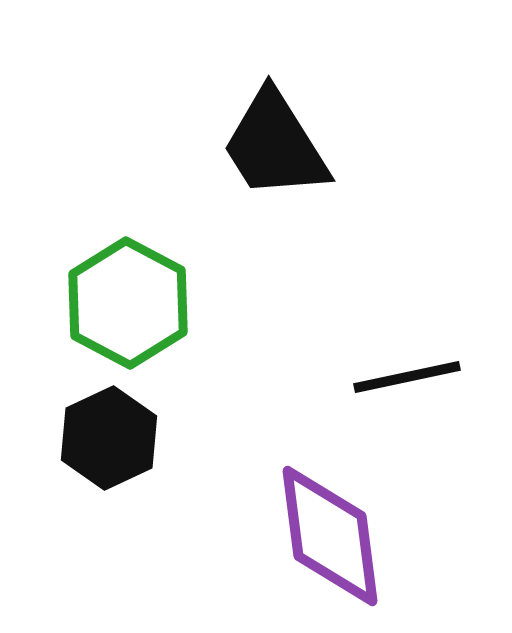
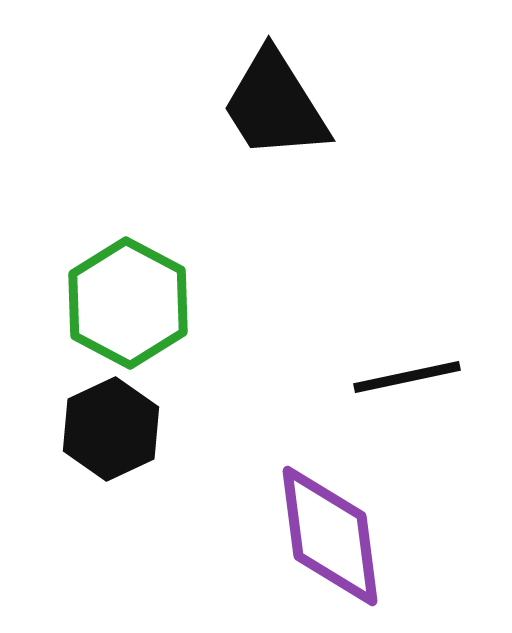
black trapezoid: moved 40 px up
black hexagon: moved 2 px right, 9 px up
